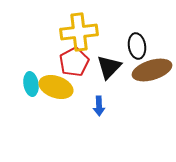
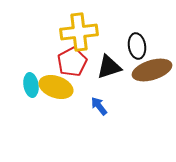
red pentagon: moved 2 px left
black triangle: rotated 28 degrees clockwise
cyan ellipse: moved 1 px down
blue arrow: rotated 144 degrees clockwise
